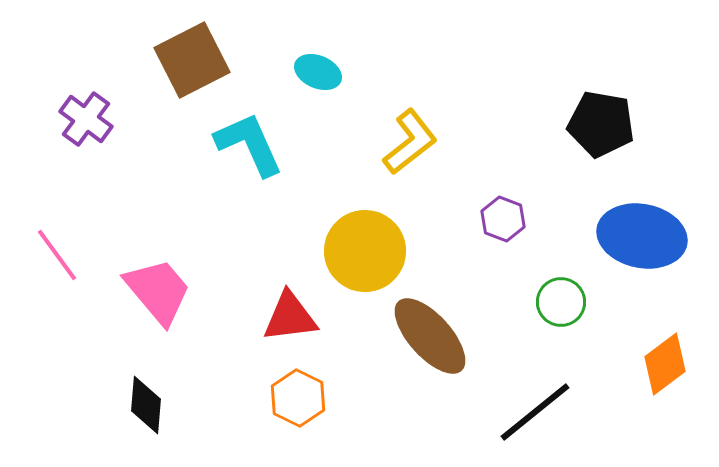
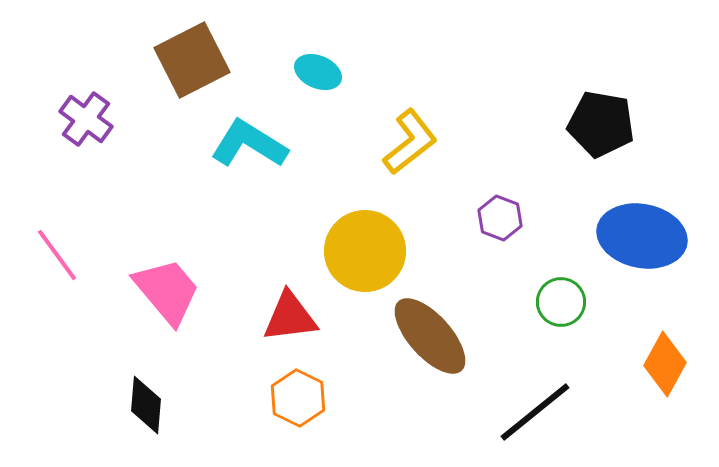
cyan L-shape: rotated 34 degrees counterclockwise
purple hexagon: moved 3 px left, 1 px up
pink trapezoid: moved 9 px right
orange diamond: rotated 24 degrees counterclockwise
